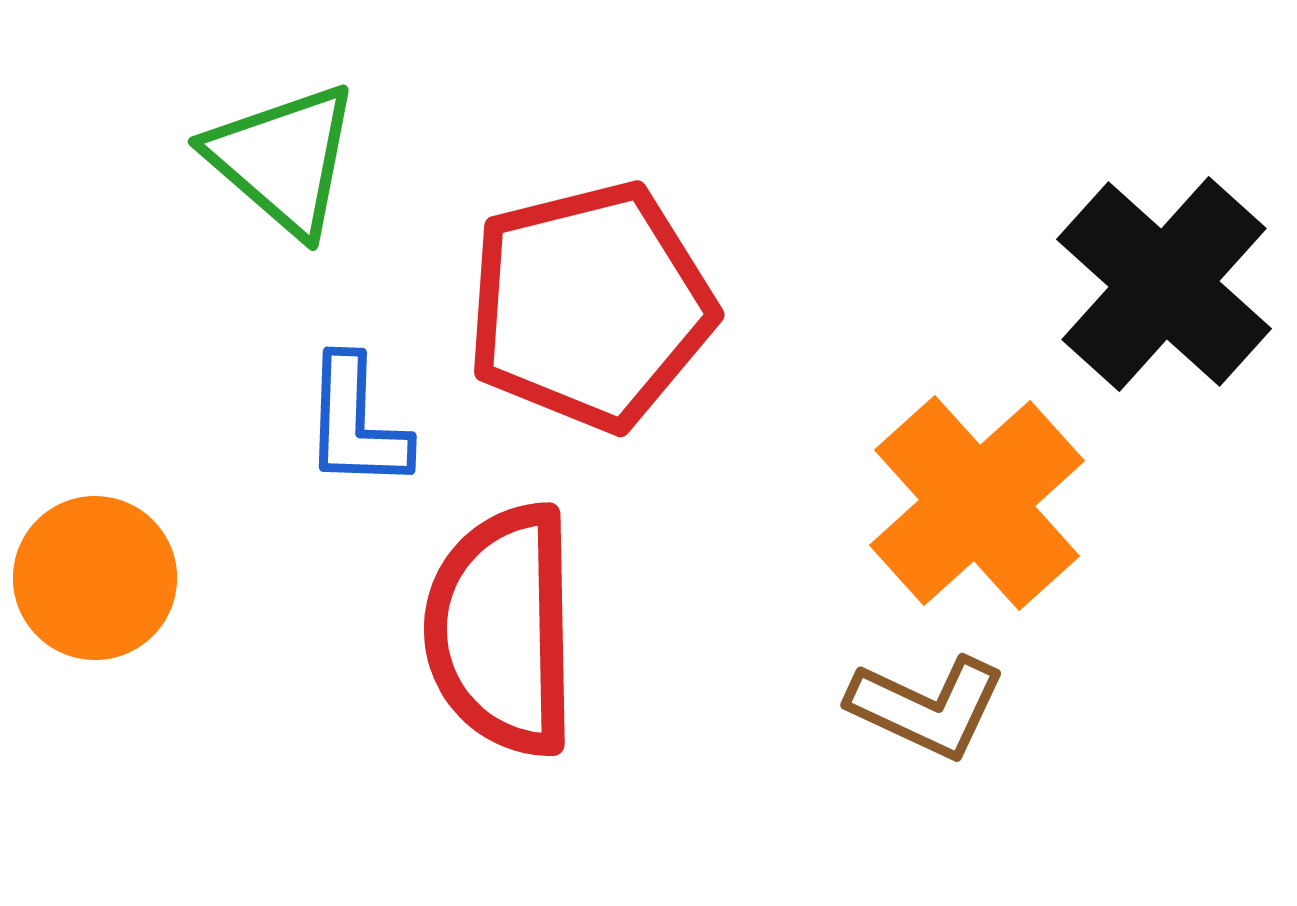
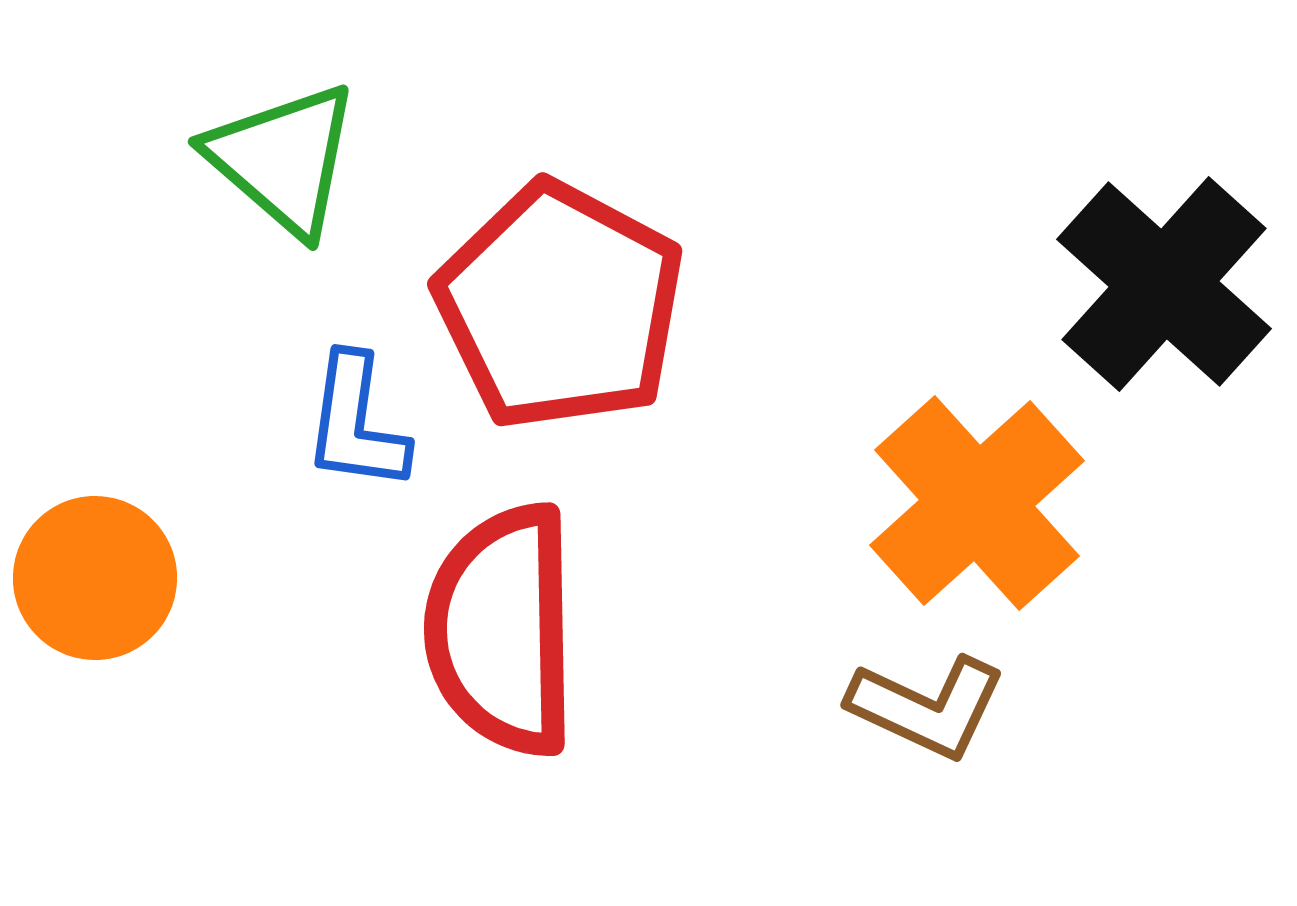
red pentagon: moved 30 px left; rotated 30 degrees counterclockwise
blue L-shape: rotated 6 degrees clockwise
